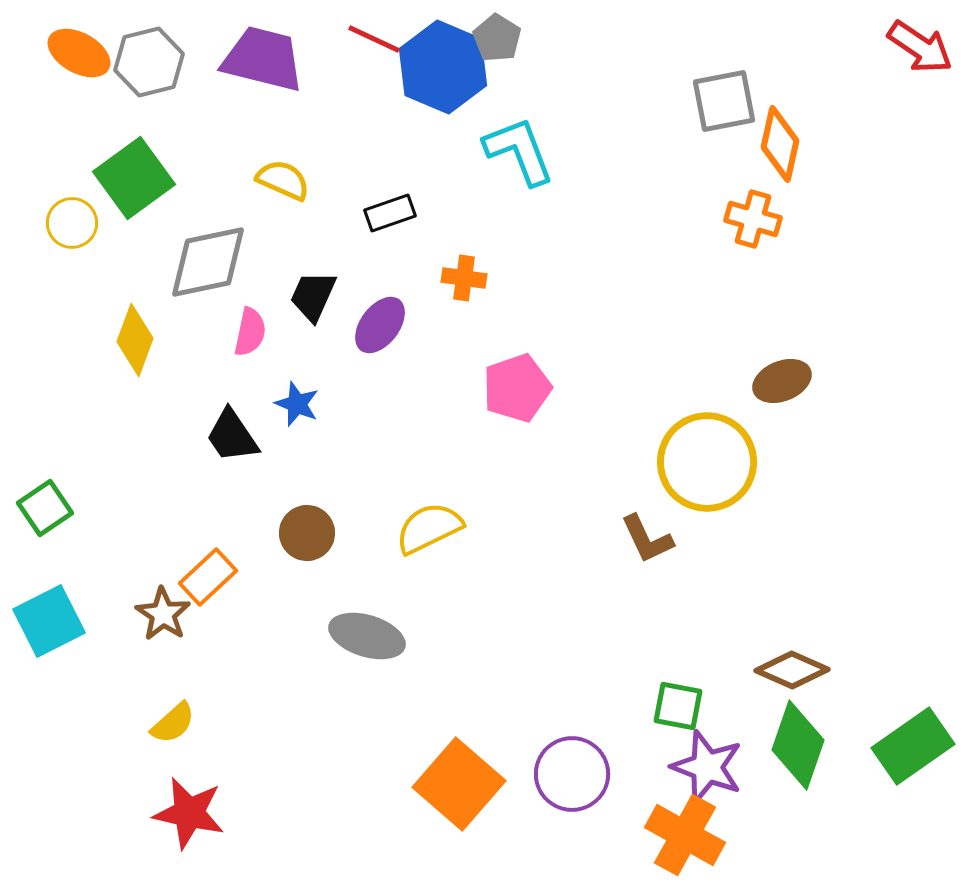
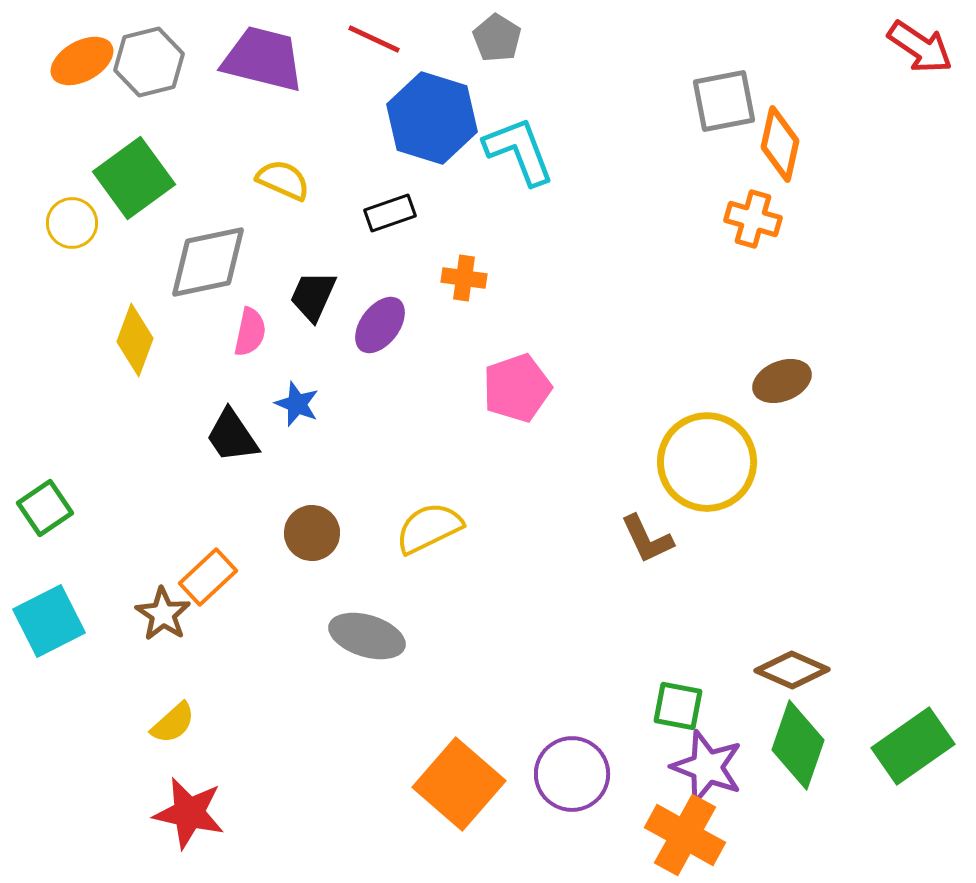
orange ellipse at (79, 53): moved 3 px right, 8 px down; rotated 58 degrees counterclockwise
blue hexagon at (443, 67): moved 11 px left, 51 px down; rotated 6 degrees counterclockwise
brown circle at (307, 533): moved 5 px right
